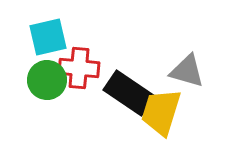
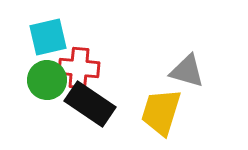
black rectangle: moved 39 px left, 11 px down
